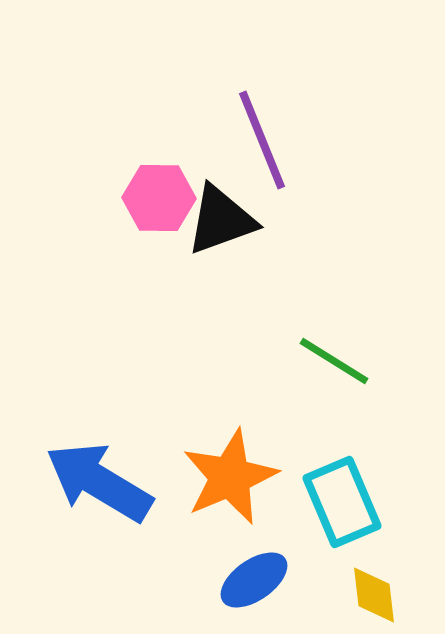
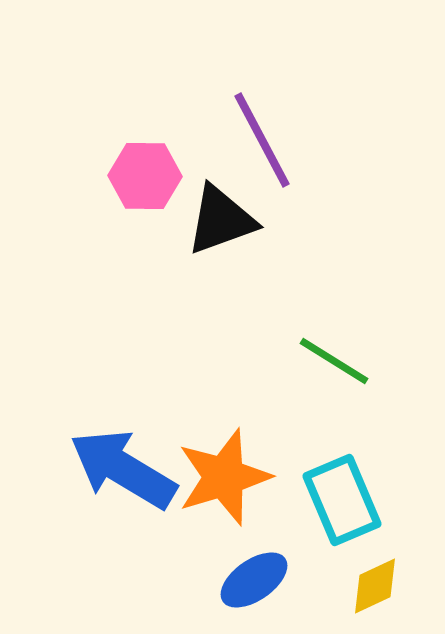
purple line: rotated 6 degrees counterclockwise
pink hexagon: moved 14 px left, 22 px up
orange star: moved 6 px left; rotated 6 degrees clockwise
blue arrow: moved 24 px right, 13 px up
cyan rectangle: moved 2 px up
yellow diamond: moved 1 px right, 9 px up; rotated 72 degrees clockwise
